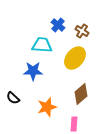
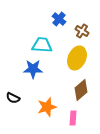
blue cross: moved 1 px right, 6 px up
yellow ellipse: moved 2 px right; rotated 15 degrees counterclockwise
blue star: moved 2 px up
brown diamond: moved 4 px up
black semicircle: rotated 16 degrees counterclockwise
pink rectangle: moved 1 px left, 6 px up
